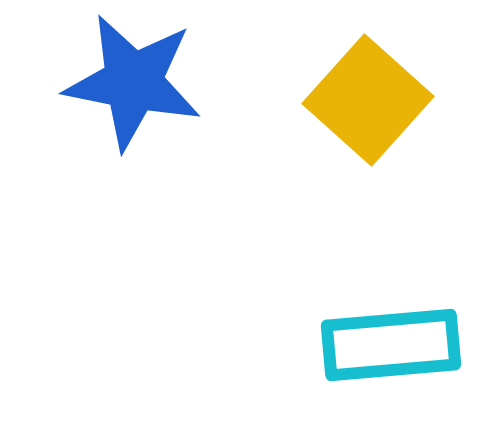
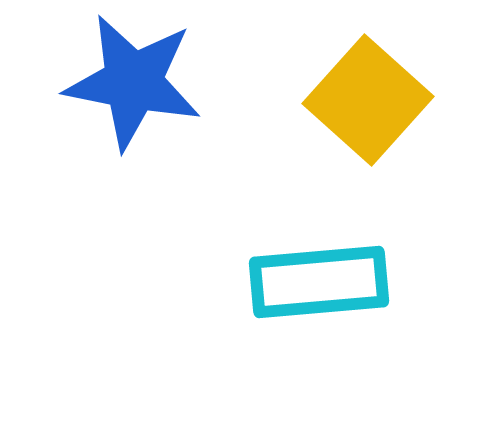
cyan rectangle: moved 72 px left, 63 px up
